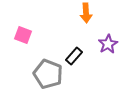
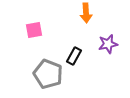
pink square: moved 11 px right, 5 px up; rotated 30 degrees counterclockwise
purple star: rotated 18 degrees clockwise
black rectangle: rotated 12 degrees counterclockwise
